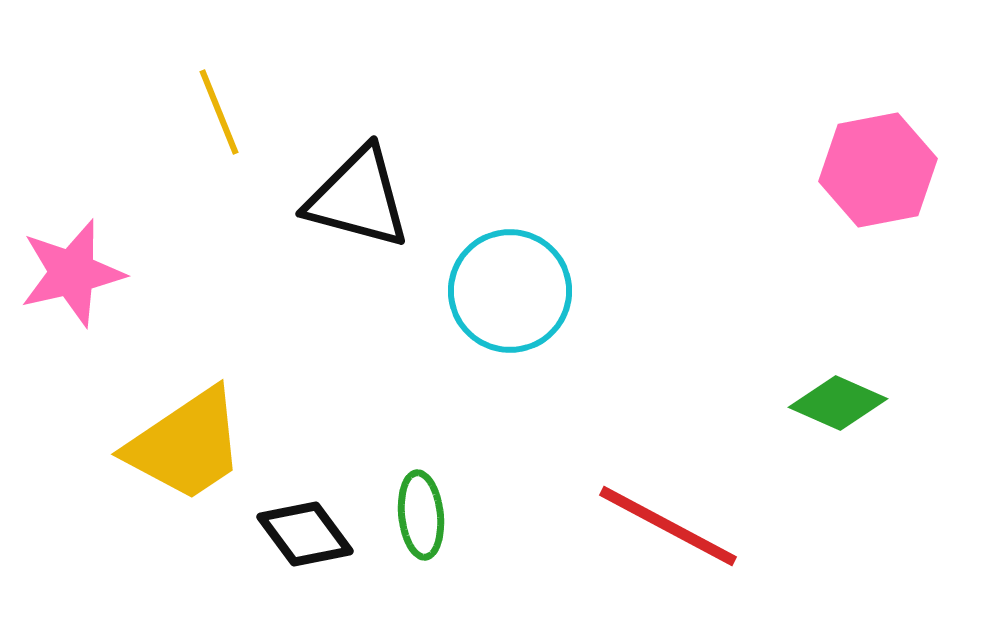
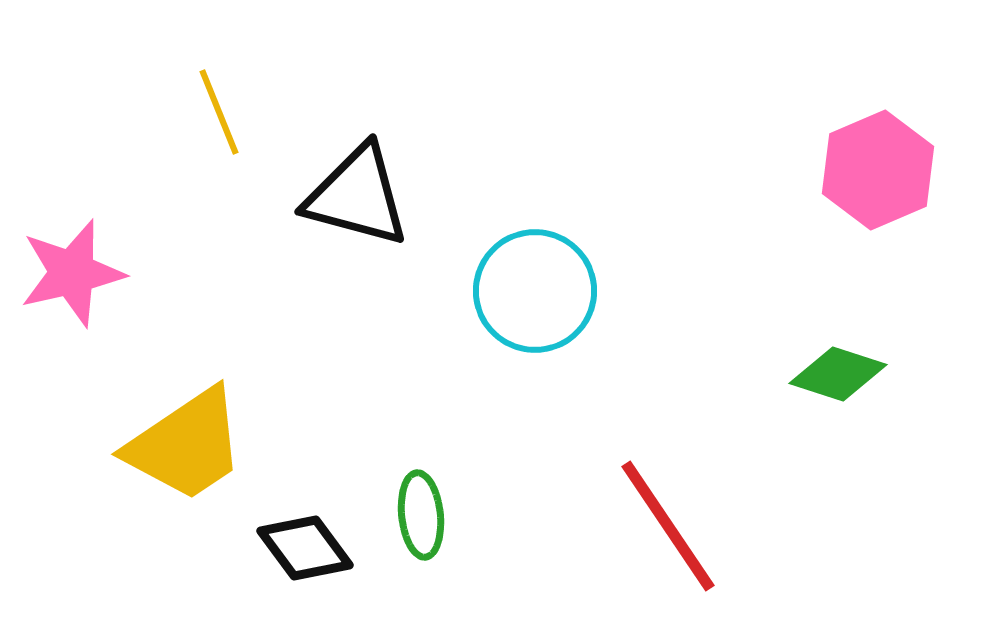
pink hexagon: rotated 12 degrees counterclockwise
black triangle: moved 1 px left, 2 px up
cyan circle: moved 25 px right
green diamond: moved 29 px up; rotated 6 degrees counterclockwise
red line: rotated 28 degrees clockwise
black diamond: moved 14 px down
